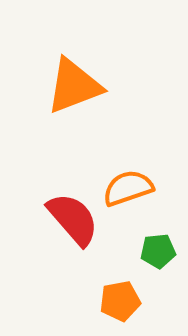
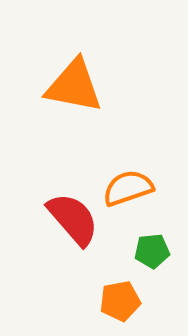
orange triangle: rotated 32 degrees clockwise
green pentagon: moved 6 px left
